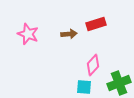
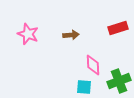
red rectangle: moved 22 px right, 4 px down
brown arrow: moved 2 px right, 1 px down
pink diamond: rotated 45 degrees counterclockwise
green cross: moved 2 px up
